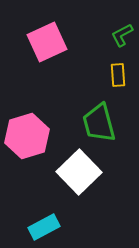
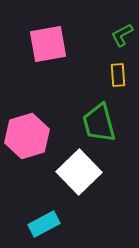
pink square: moved 1 px right, 2 px down; rotated 15 degrees clockwise
cyan rectangle: moved 3 px up
